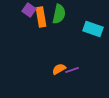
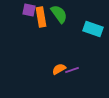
purple square: rotated 24 degrees counterclockwise
green semicircle: rotated 48 degrees counterclockwise
